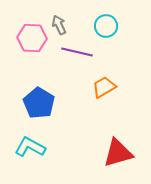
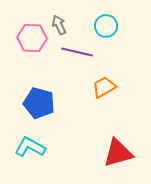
blue pentagon: rotated 16 degrees counterclockwise
